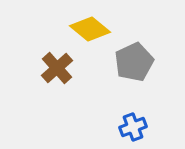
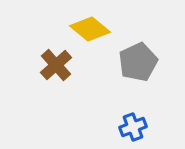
gray pentagon: moved 4 px right
brown cross: moved 1 px left, 3 px up
